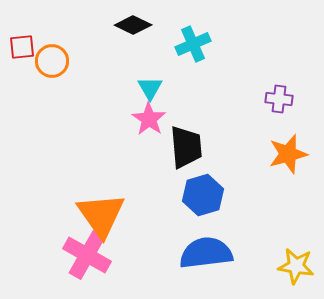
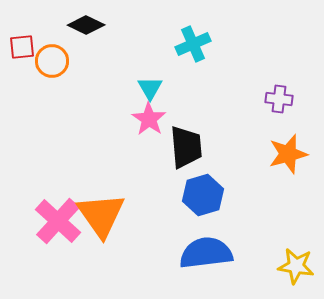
black diamond: moved 47 px left
pink cross: moved 29 px left, 34 px up; rotated 12 degrees clockwise
